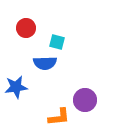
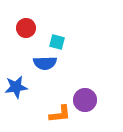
orange L-shape: moved 1 px right, 3 px up
